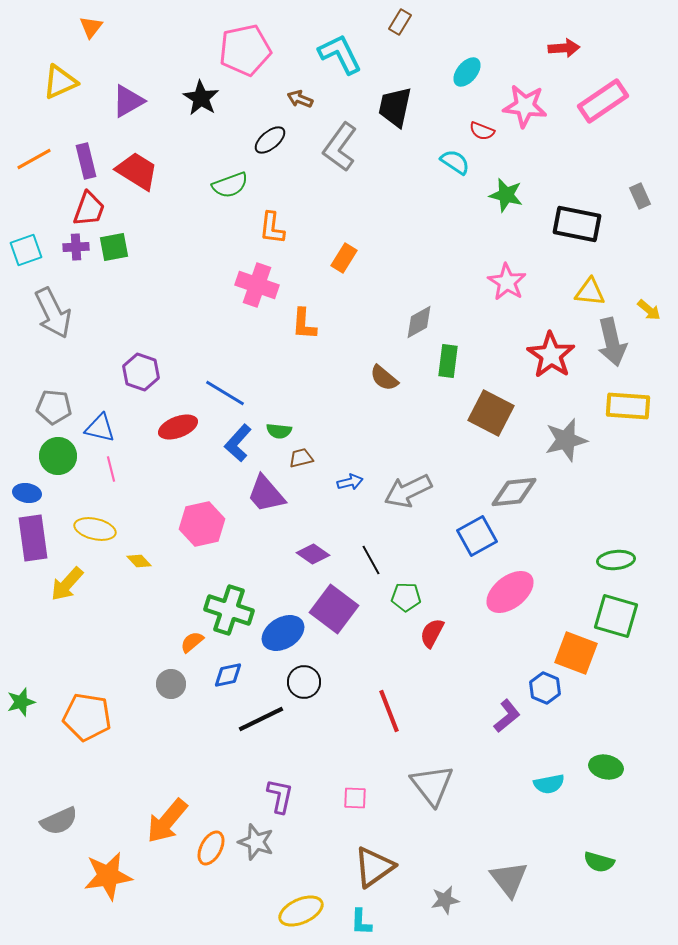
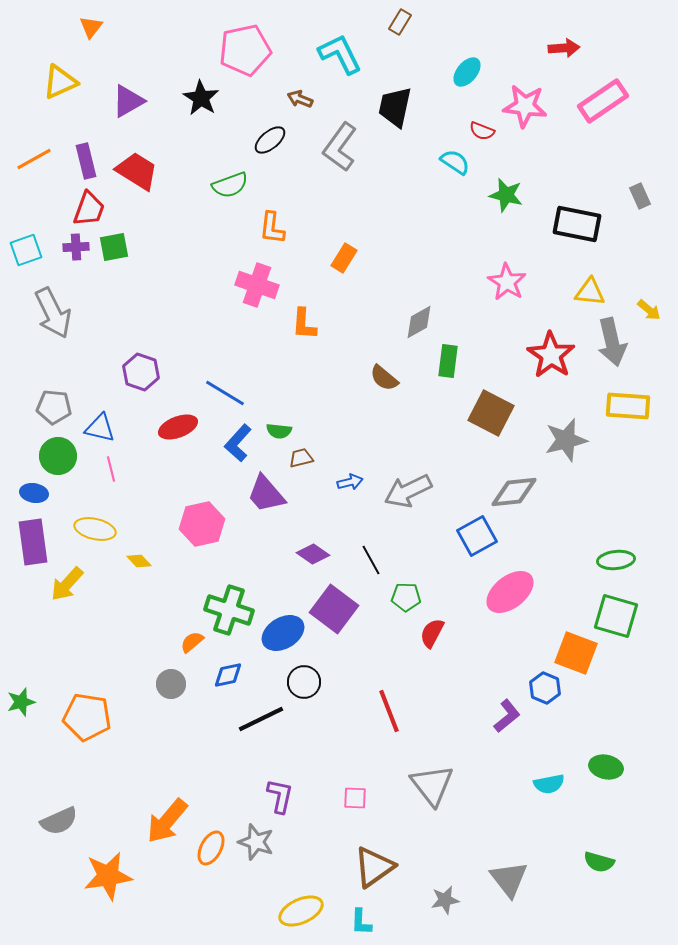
blue ellipse at (27, 493): moved 7 px right
purple rectangle at (33, 538): moved 4 px down
